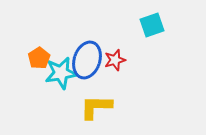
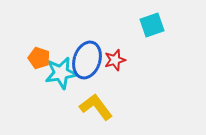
orange pentagon: rotated 20 degrees counterclockwise
yellow L-shape: rotated 52 degrees clockwise
